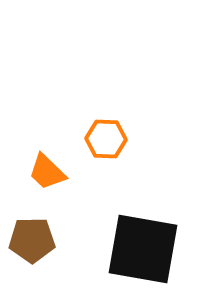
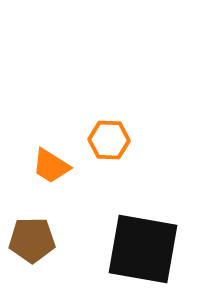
orange hexagon: moved 3 px right, 1 px down
orange trapezoid: moved 4 px right, 6 px up; rotated 12 degrees counterclockwise
